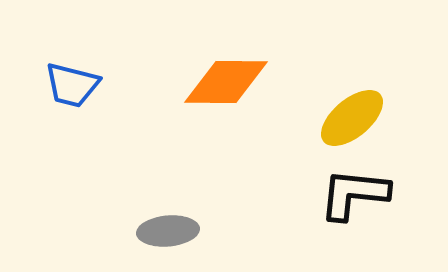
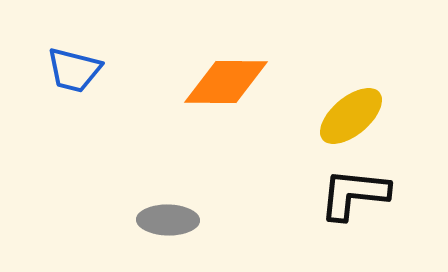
blue trapezoid: moved 2 px right, 15 px up
yellow ellipse: moved 1 px left, 2 px up
gray ellipse: moved 11 px up; rotated 6 degrees clockwise
